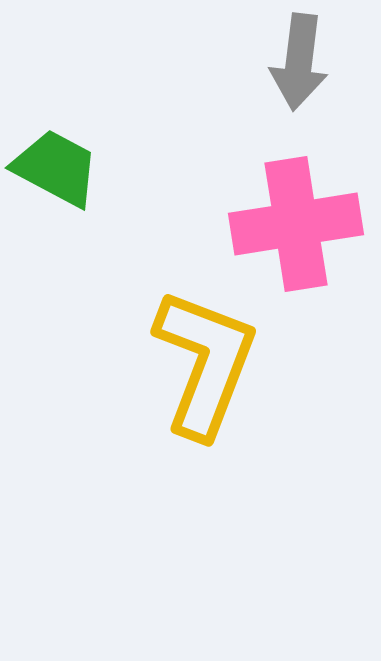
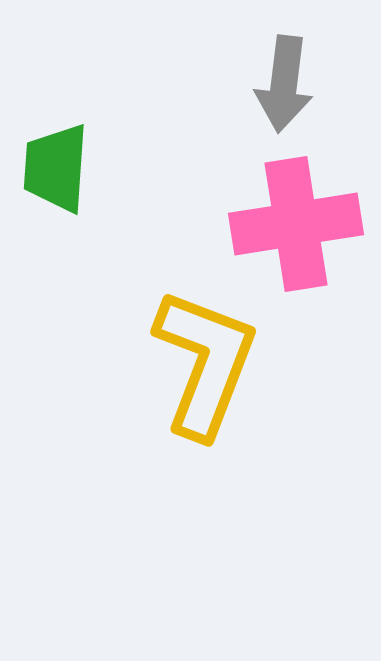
gray arrow: moved 15 px left, 22 px down
green trapezoid: rotated 114 degrees counterclockwise
